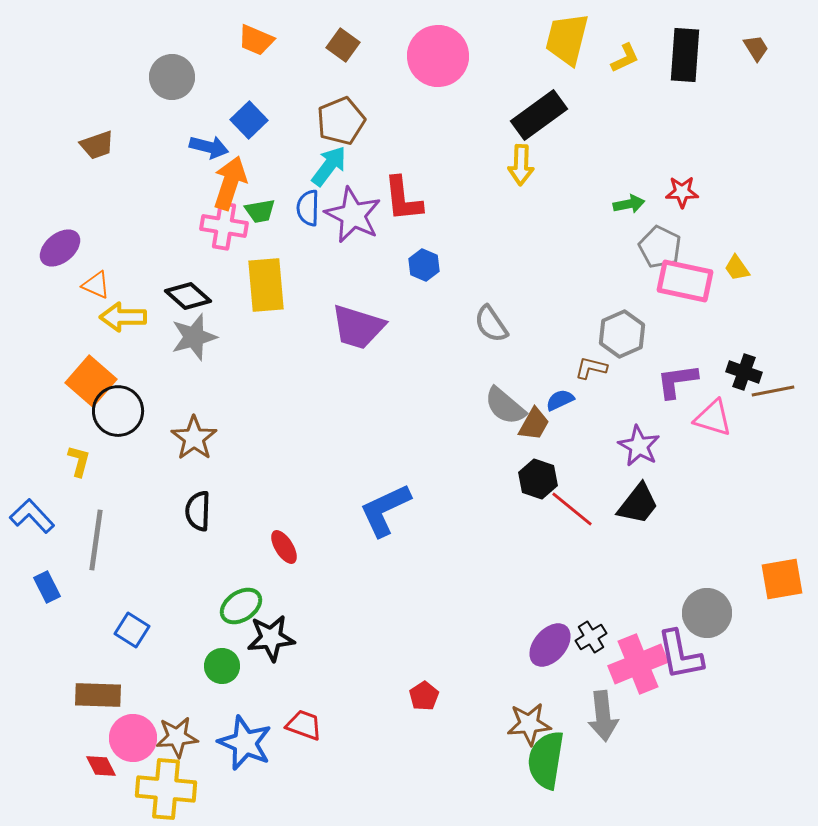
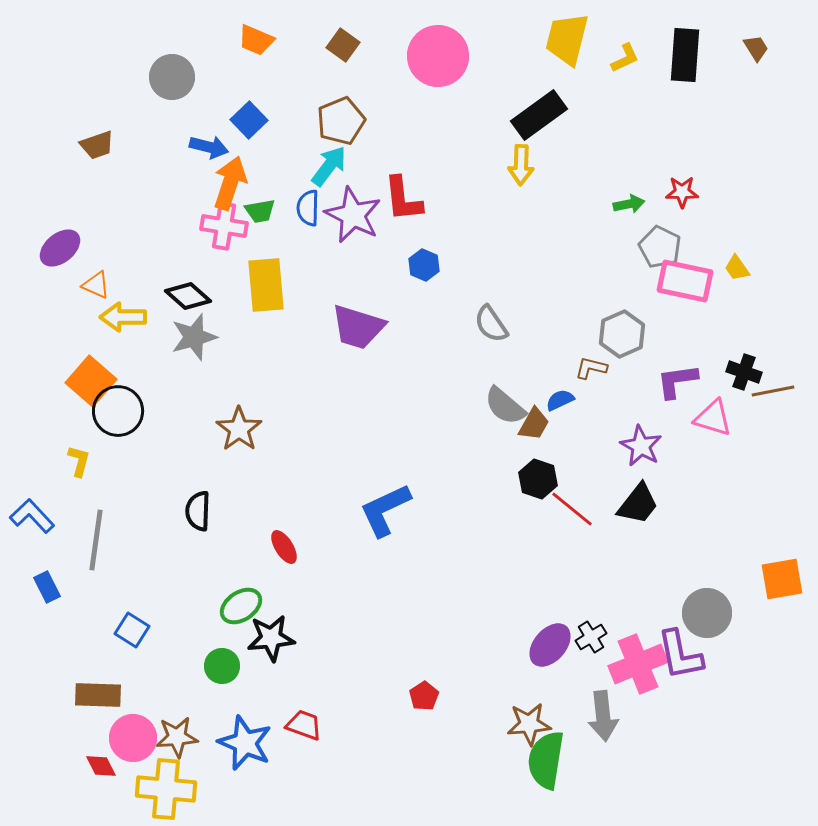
brown star at (194, 438): moved 45 px right, 9 px up
purple star at (639, 446): moved 2 px right
